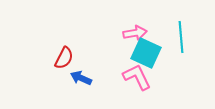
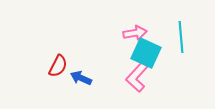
red semicircle: moved 6 px left, 8 px down
pink L-shape: rotated 112 degrees counterclockwise
